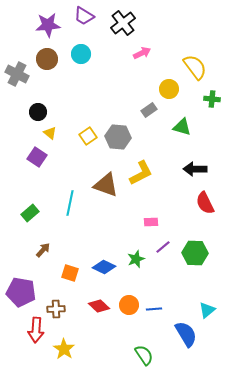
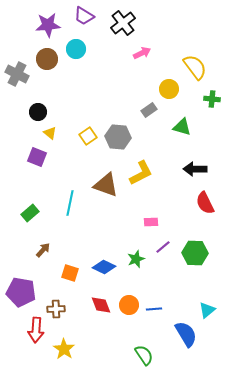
cyan circle: moved 5 px left, 5 px up
purple square: rotated 12 degrees counterclockwise
red diamond: moved 2 px right, 1 px up; rotated 25 degrees clockwise
